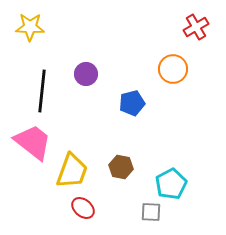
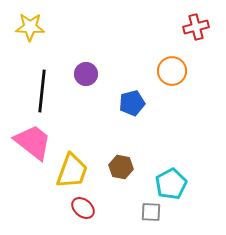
red cross: rotated 15 degrees clockwise
orange circle: moved 1 px left, 2 px down
